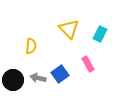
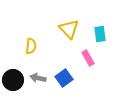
cyan rectangle: rotated 35 degrees counterclockwise
pink rectangle: moved 6 px up
blue square: moved 4 px right, 4 px down
